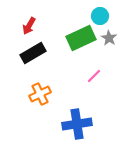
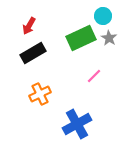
cyan circle: moved 3 px right
blue cross: rotated 20 degrees counterclockwise
